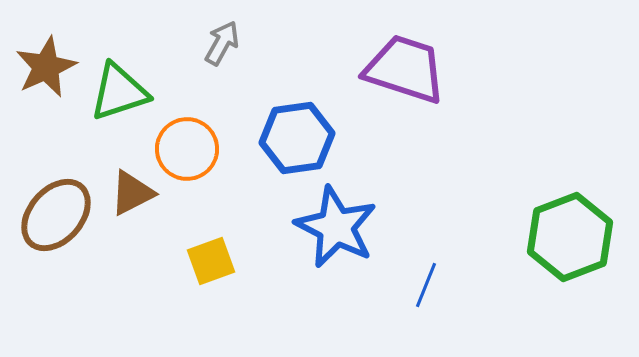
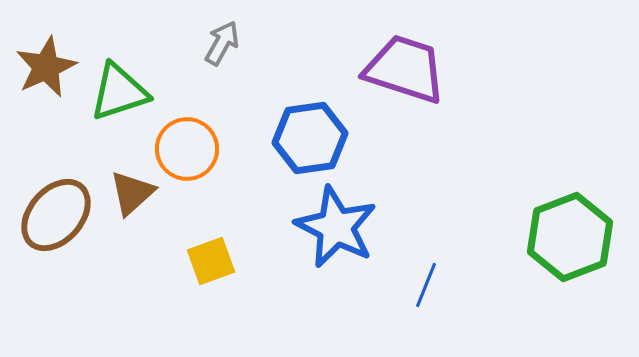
blue hexagon: moved 13 px right
brown triangle: rotated 15 degrees counterclockwise
